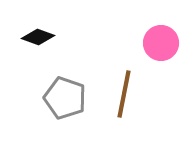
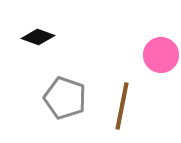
pink circle: moved 12 px down
brown line: moved 2 px left, 12 px down
